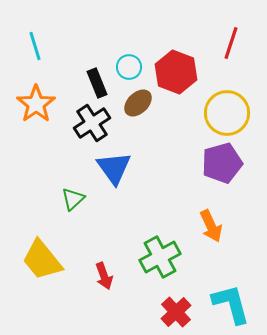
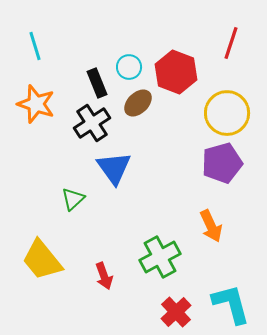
orange star: rotated 18 degrees counterclockwise
